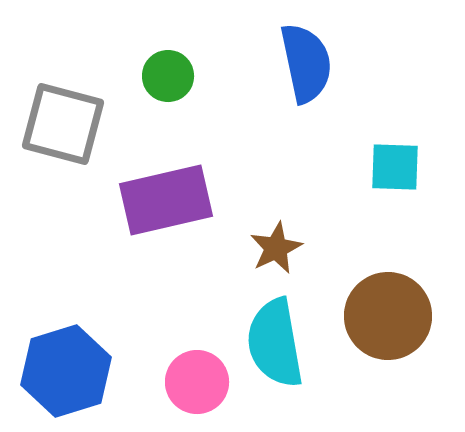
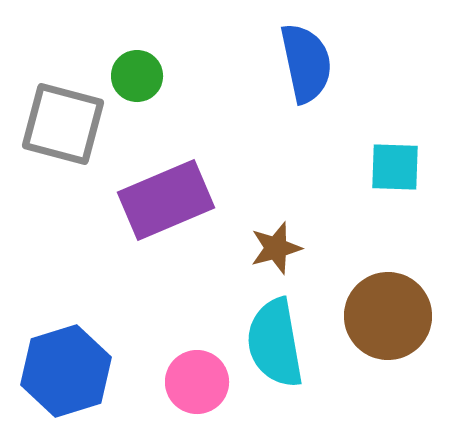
green circle: moved 31 px left
purple rectangle: rotated 10 degrees counterclockwise
brown star: rotated 10 degrees clockwise
